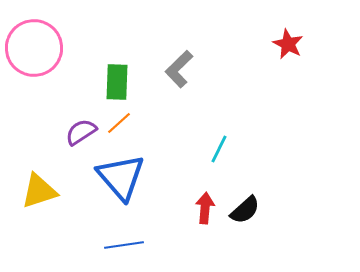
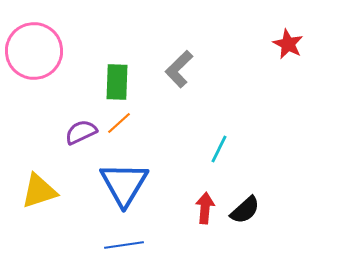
pink circle: moved 3 px down
purple semicircle: rotated 8 degrees clockwise
blue triangle: moved 3 px right, 7 px down; rotated 12 degrees clockwise
